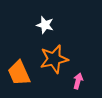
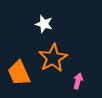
white star: moved 1 px left, 1 px up
orange star: moved 1 px left, 1 px up; rotated 16 degrees counterclockwise
